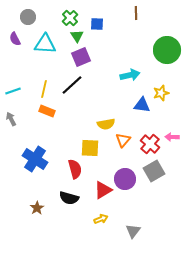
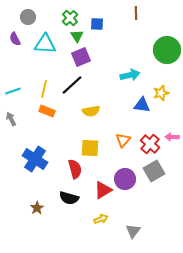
yellow semicircle: moved 15 px left, 13 px up
